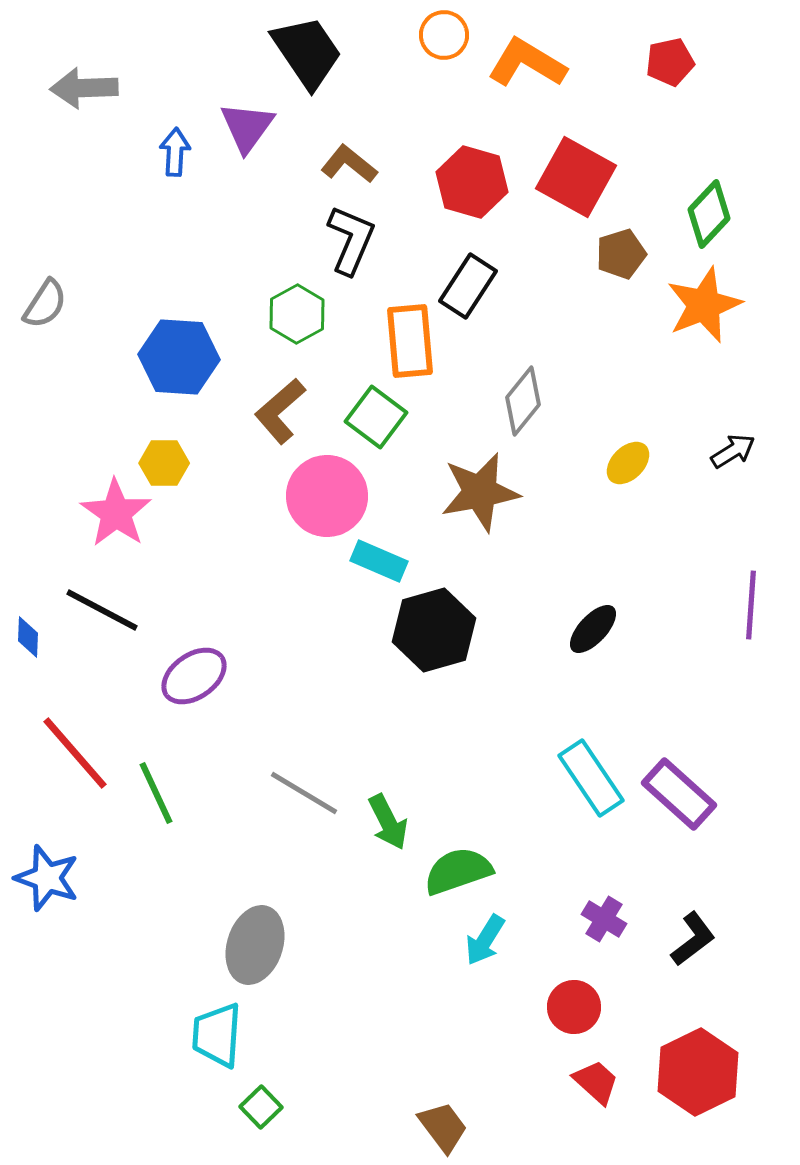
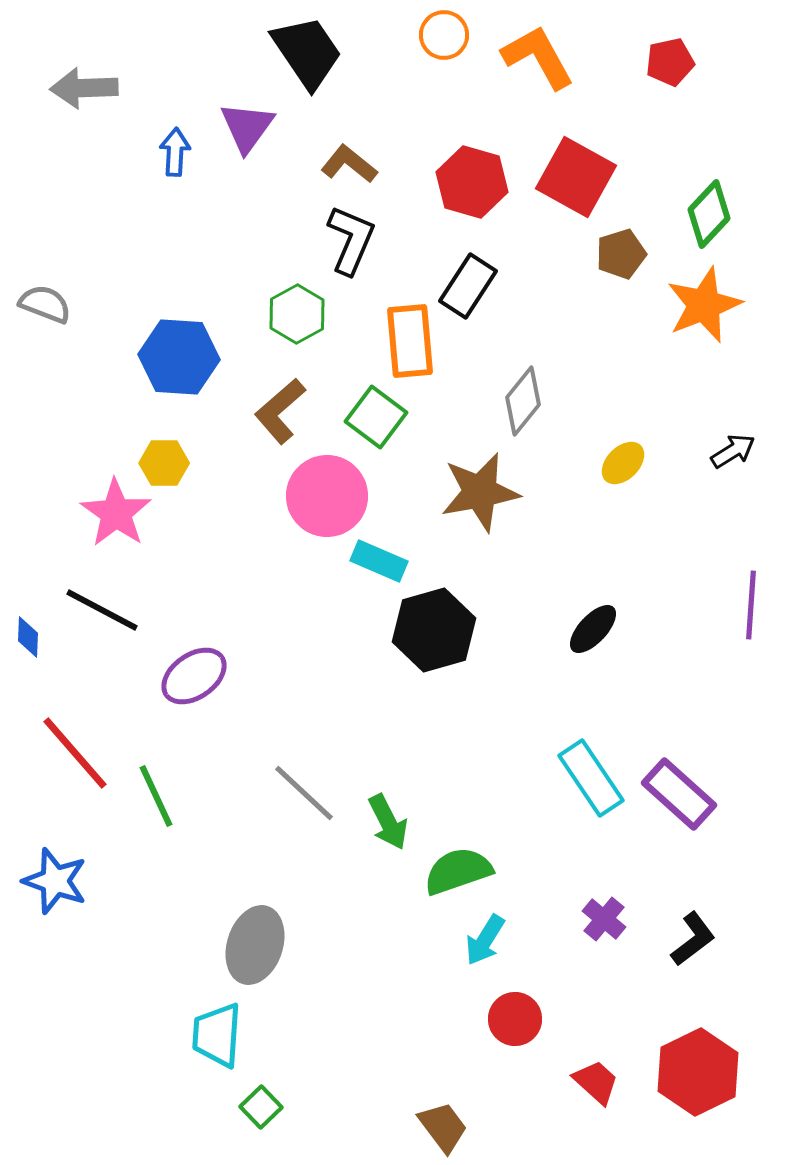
orange L-shape at (527, 63): moved 11 px right, 6 px up; rotated 30 degrees clockwise
gray semicircle at (45, 304): rotated 102 degrees counterclockwise
yellow ellipse at (628, 463): moved 5 px left
green line at (156, 793): moved 3 px down
gray line at (304, 793): rotated 12 degrees clockwise
blue star at (47, 878): moved 8 px right, 3 px down
purple cross at (604, 919): rotated 9 degrees clockwise
red circle at (574, 1007): moved 59 px left, 12 px down
